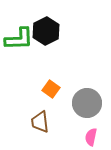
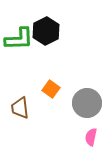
brown trapezoid: moved 20 px left, 14 px up
